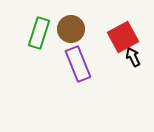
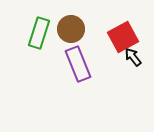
black arrow: rotated 12 degrees counterclockwise
